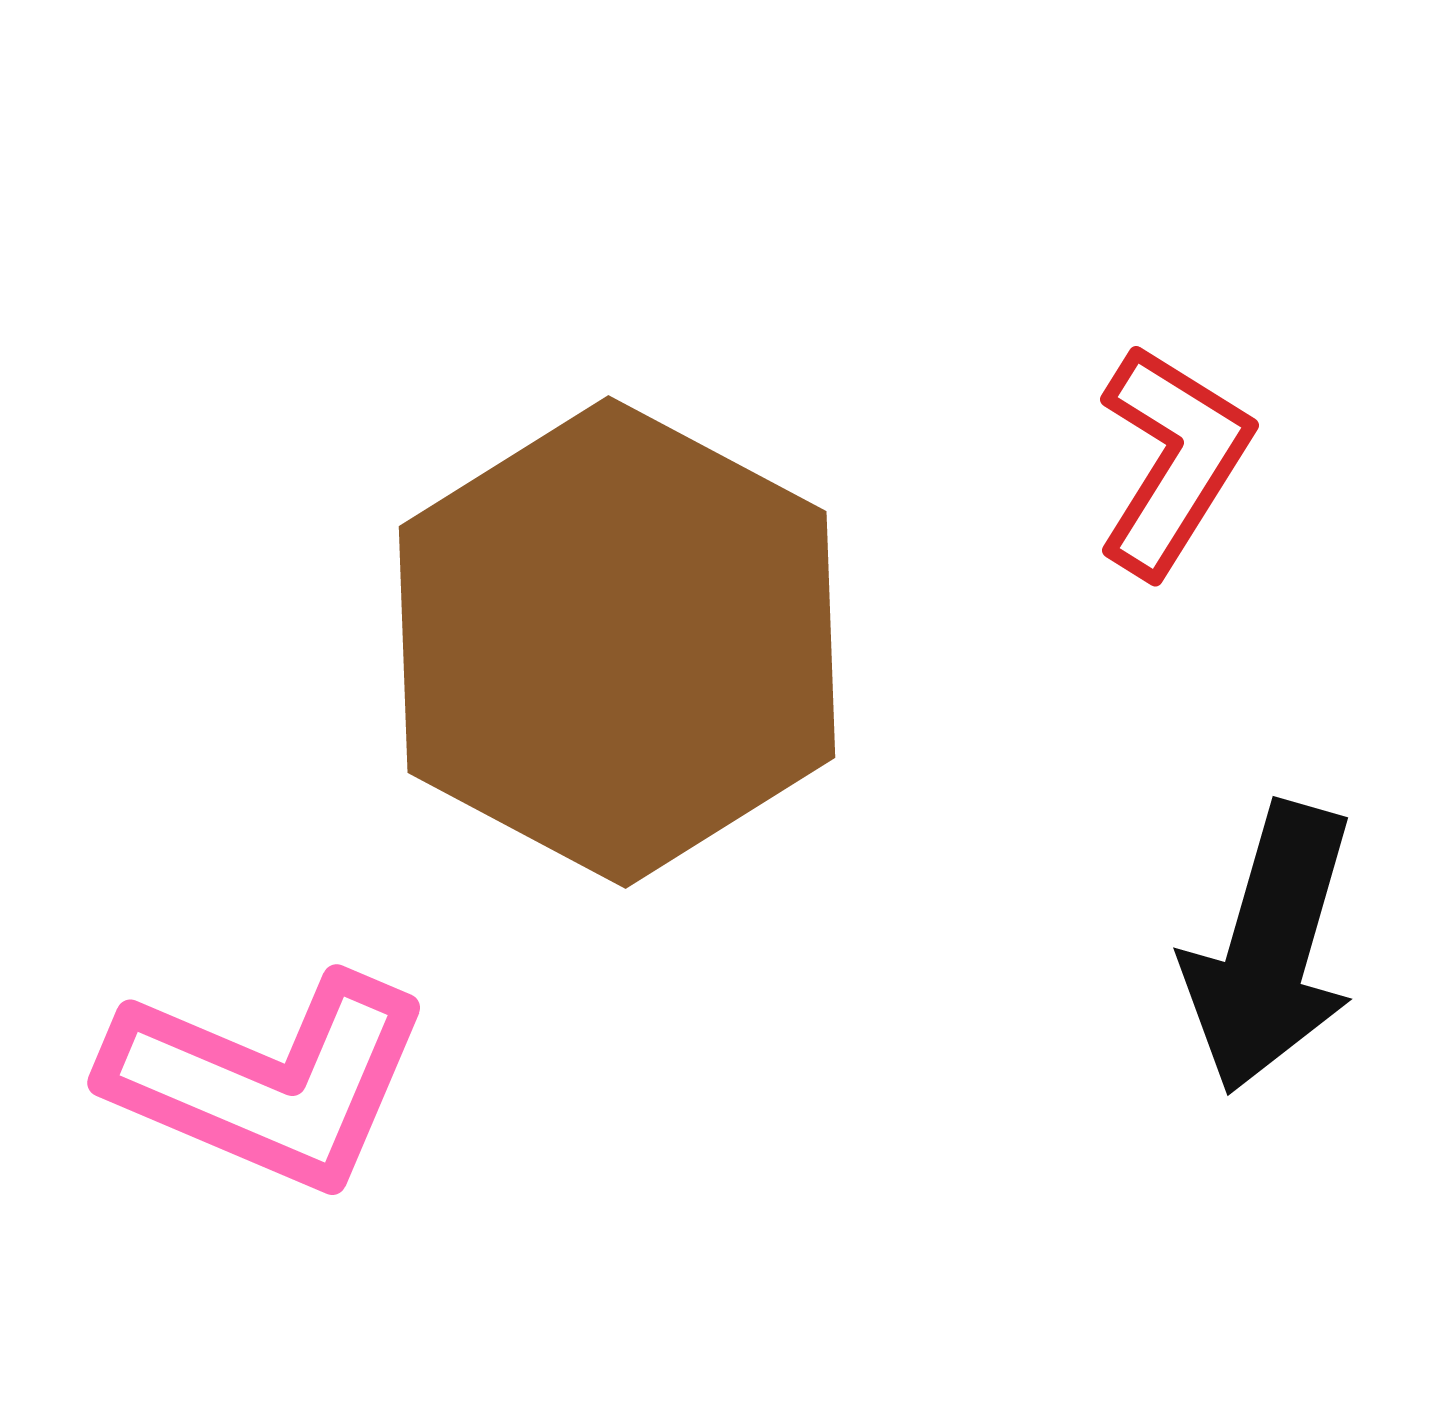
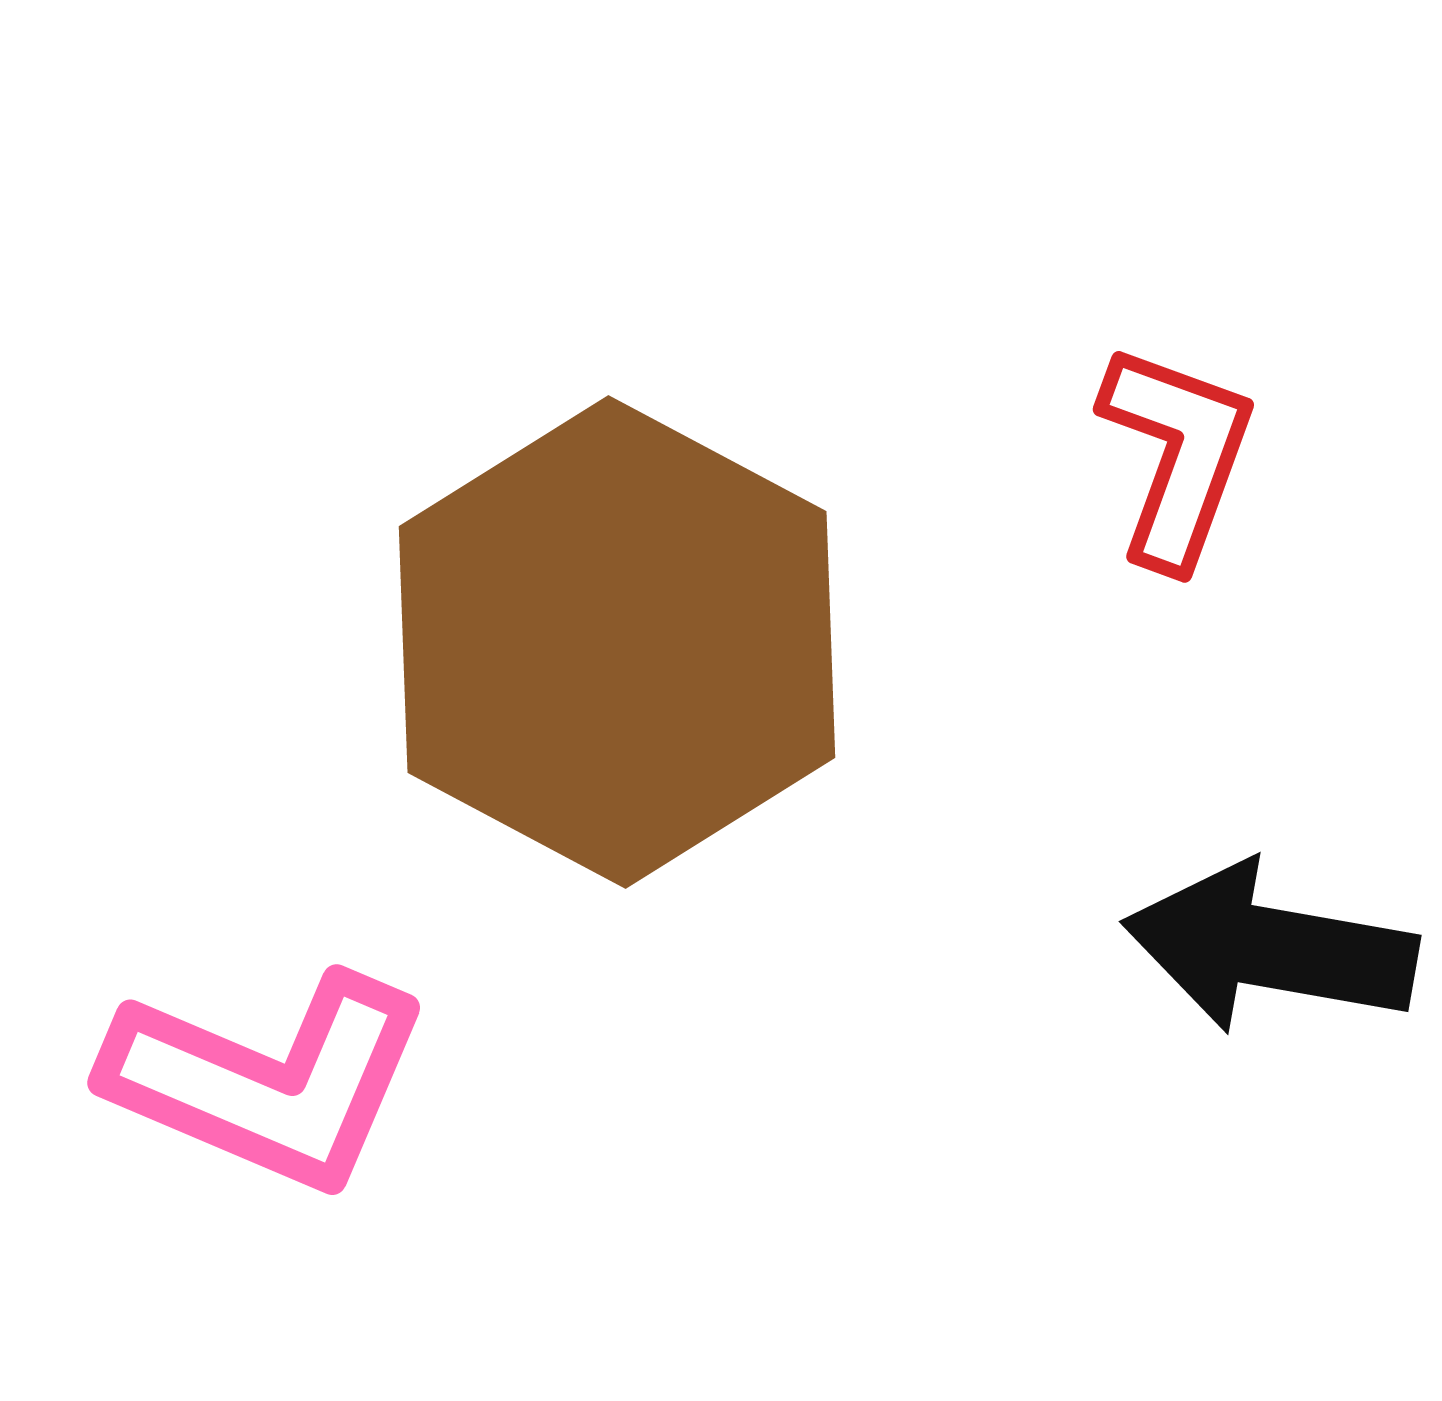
red L-shape: moved 4 px right, 5 px up; rotated 12 degrees counterclockwise
black arrow: rotated 84 degrees clockwise
